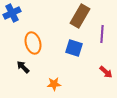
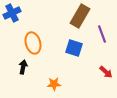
purple line: rotated 24 degrees counterclockwise
black arrow: rotated 56 degrees clockwise
